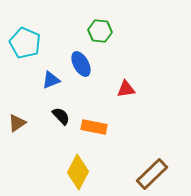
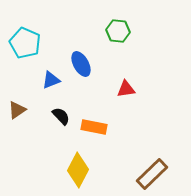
green hexagon: moved 18 px right
brown triangle: moved 13 px up
yellow diamond: moved 2 px up
